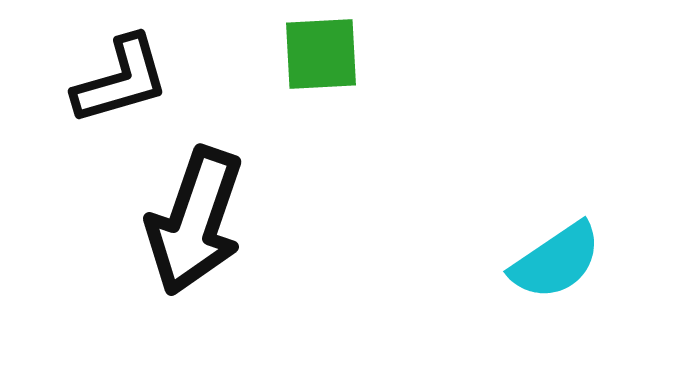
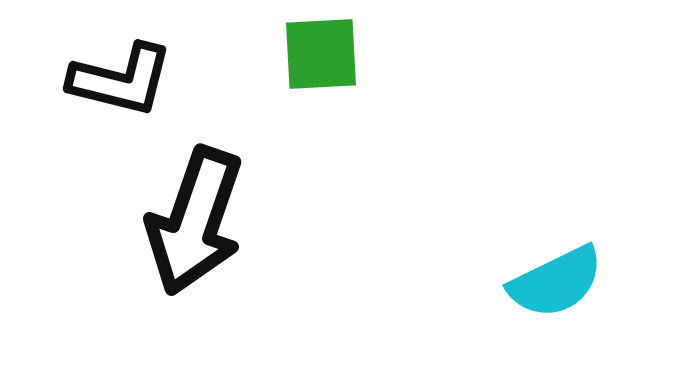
black L-shape: rotated 30 degrees clockwise
cyan semicircle: moved 21 px down; rotated 8 degrees clockwise
